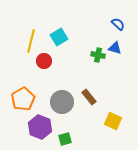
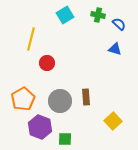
blue semicircle: moved 1 px right
cyan square: moved 6 px right, 22 px up
yellow line: moved 2 px up
blue triangle: moved 1 px down
green cross: moved 40 px up
red circle: moved 3 px right, 2 px down
brown rectangle: moved 3 px left; rotated 35 degrees clockwise
gray circle: moved 2 px left, 1 px up
yellow square: rotated 24 degrees clockwise
green square: rotated 16 degrees clockwise
